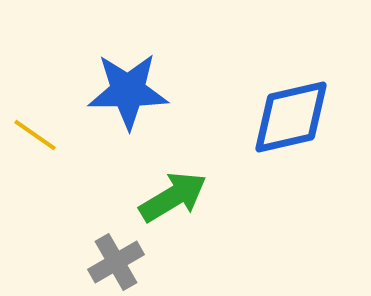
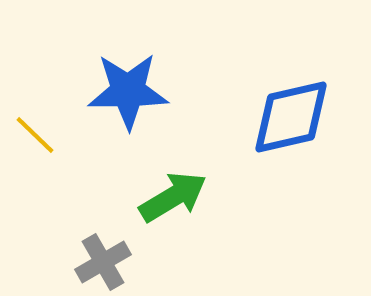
yellow line: rotated 9 degrees clockwise
gray cross: moved 13 px left
